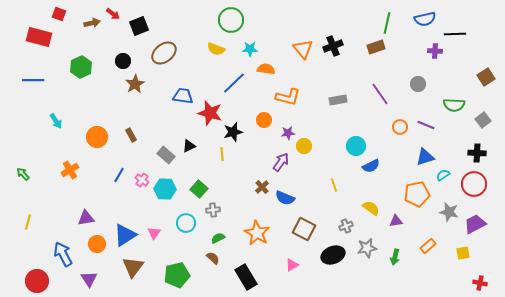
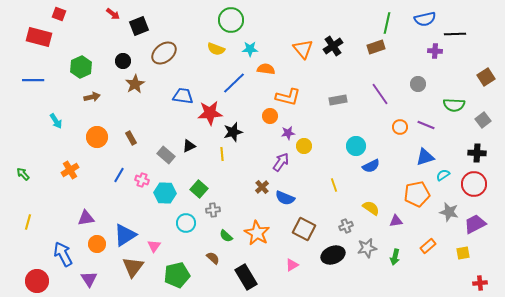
brown arrow at (92, 23): moved 74 px down
black cross at (333, 46): rotated 12 degrees counterclockwise
red star at (210, 113): rotated 20 degrees counterclockwise
orange circle at (264, 120): moved 6 px right, 4 px up
brown rectangle at (131, 135): moved 3 px down
pink cross at (142, 180): rotated 16 degrees counterclockwise
cyan hexagon at (165, 189): moved 4 px down
pink triangle at (154, 233): moved 13 px down
green semicircle at (218, 238): moved 8 px right, 2 px up; rotated 112 degrees counterclockwise
red cross at (480, 283): rotated 16 degrees counterclockwise
